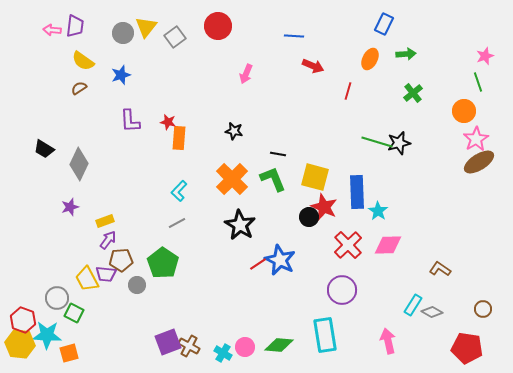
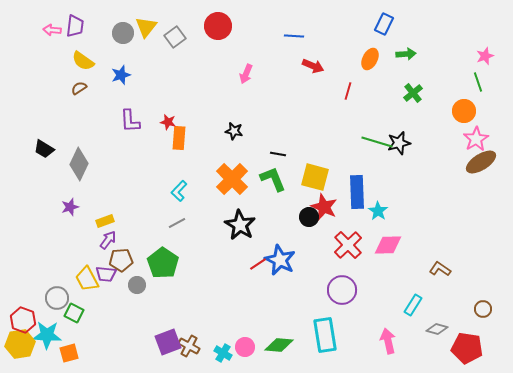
brown ellipse at (479, 162): moved 2 px right
gray diamond at (432, 312): moved 5 px right, 17 px down; rotated 15 degrees counterclockwise
yellow hexagon at (20, 344): rotated 16 degrees counterclockwise
